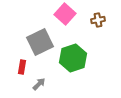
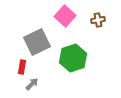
pink square: moved 2 px down
gray square: moved 3 px left
gray arrow: moved 7 px left
